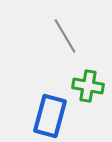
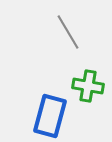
gray line: moved 3 px right, 4 px up
